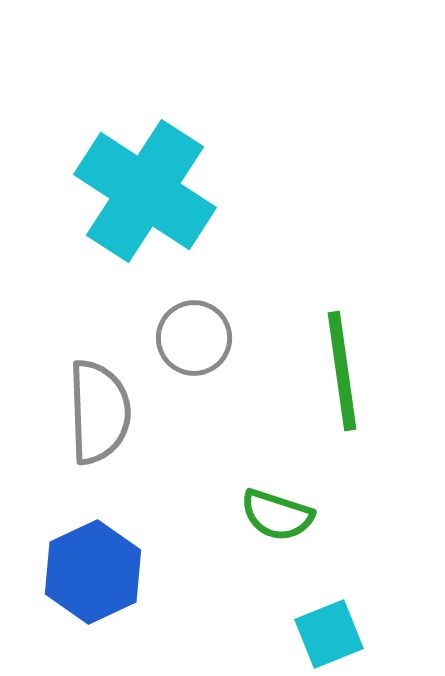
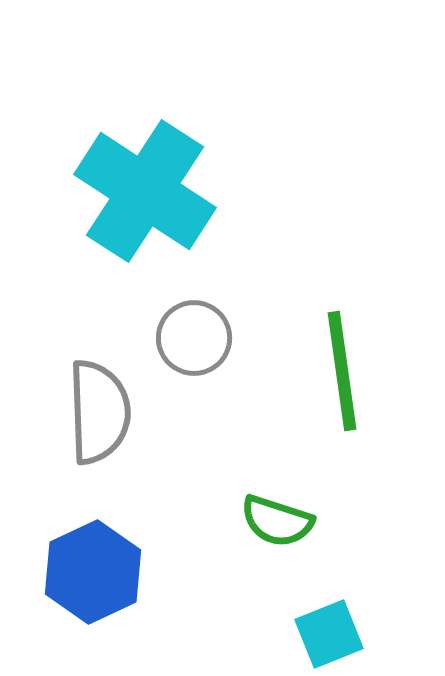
green semicircle: moved 6 px down
